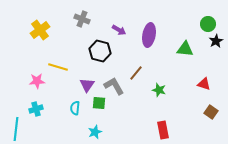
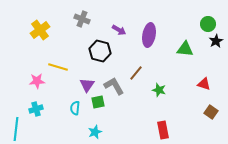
green square: moved 1 px left, 1 px up; rotated 16 degrees counterclockwise
